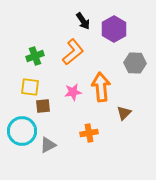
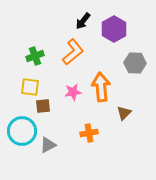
black arrow: rotated 72 degrees clockwise
